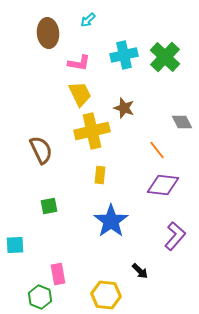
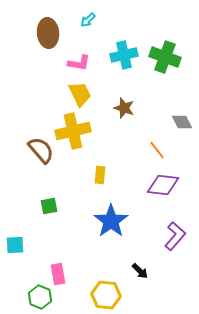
green cross: rotated 24 degrees counterclockwise
yellow cross: moved 19 px left
brown semicircle: rotated 16 degrees counterclockwise
